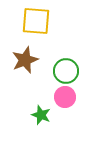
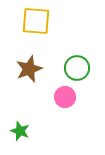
brown star: moved 4 px right, 9 px down
green circle: moved 11 px right, 3 px up
green star: moved 21 px left, 16 px down
